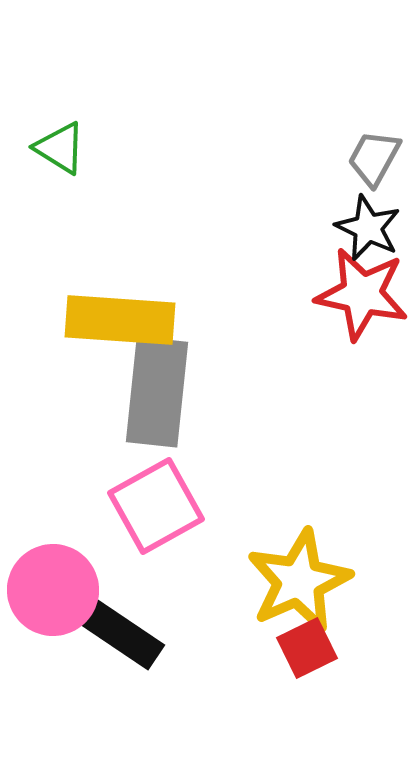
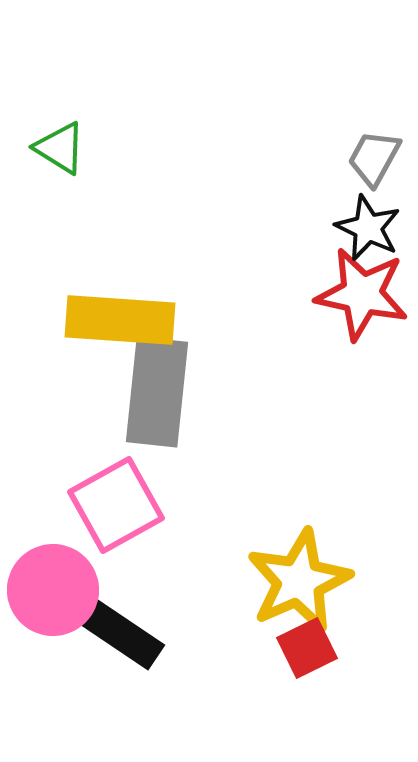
pink square: moved 40 px left, 1 px up
